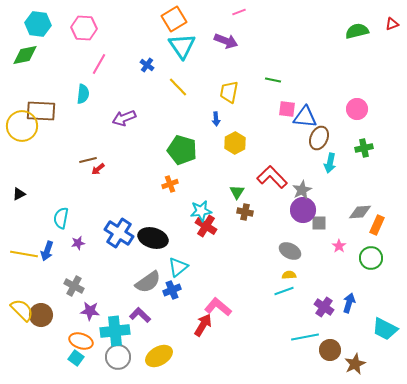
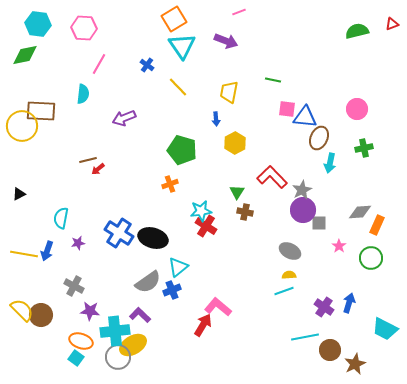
yellow ellipse at (159, 356): moved 26 px left, 11 px up
